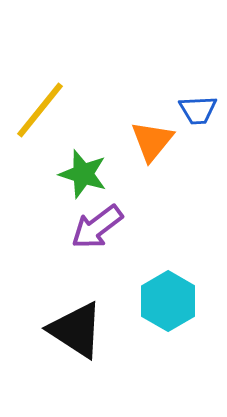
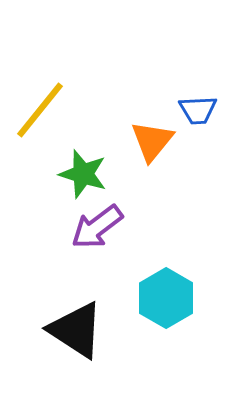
cyan hexagon: moved 2 px left, 3 px up
